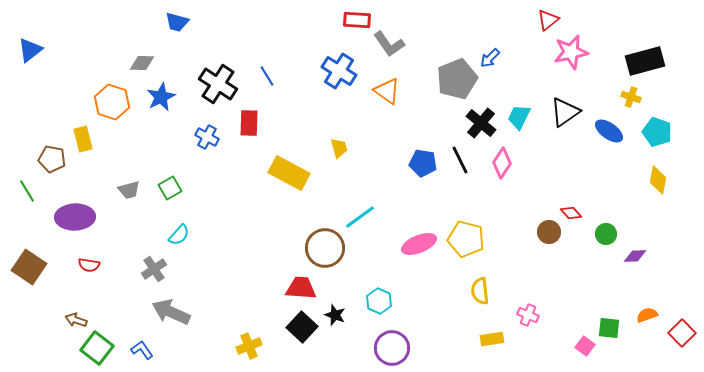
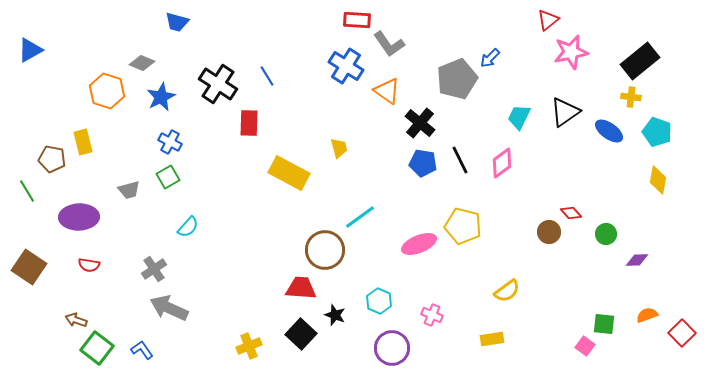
blue triangle at (30, 50): rotated 8 degrees clockwise
black rectangle at (645, 61): moved 5 px left; rotated 24 degrees counterclockwise
gray diamond at (142, 63): rotated 20 degrees clockwise
blue cross at (339, 71): moved 7 px right, 5 px up
yellow cross at (631, 97): rotated 12 degrees counterclockwise
orange hexagon at (112, 102): moved 5 px left, 11 px up
black cross at (481, 123): moved 61 px left
blue cross at (207, 137): moved 37 px left, 5 px down
yellow rectangle at (83, 139): moved 3 px down
pink diamond at (502, 163): rotated 20 degrees clockwise
green square at (170, 188): moved 2 px left, 11 px up
purple ellipse at (75, 217): moved 4 px right
cyan semicircle at (179, 235): moved 9 px right, 8 px up
yellow pentagon at (466, 239): moved 3 px left, 13 px up
brown circle at (325, 248): moved 2 px down
purple diamond at (635, 256): moved 2 px right, 4 px down
yellow semicircle at (480, 291): moved 27 px right; rotated 120 degrees counterclockwise
gray arrow at (171, 312): moved 2 px left, 4 px up
pink cross at (528, 315): moved 96 px left
black square at (302, 327): moved 1 px left, 7 px down
green square at (609, 328): moved 5 px left, 4 px up
